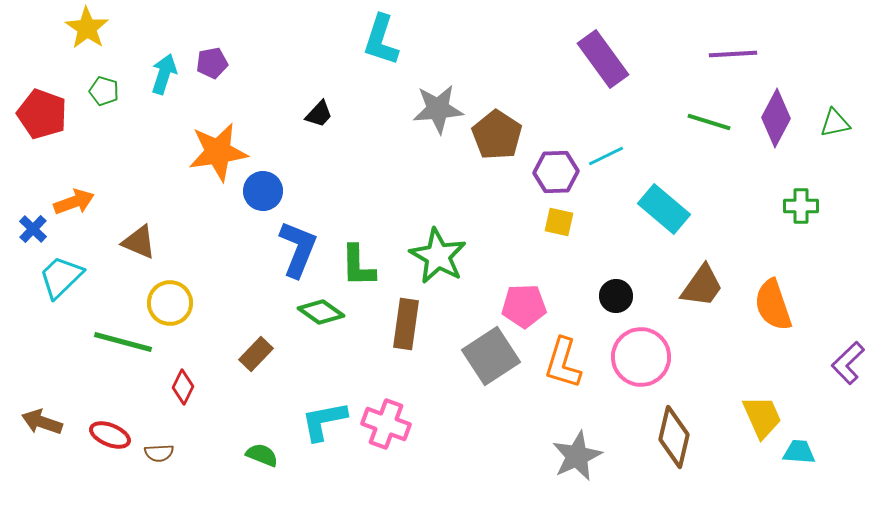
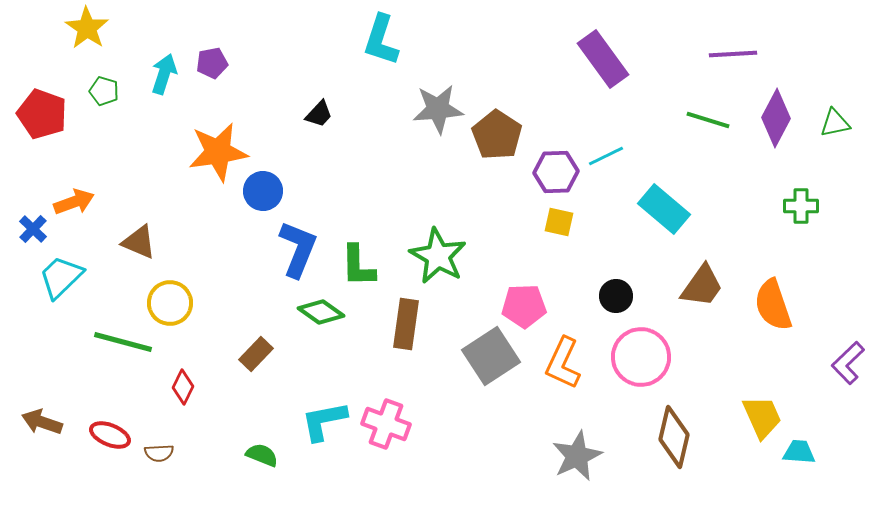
green line at (709, 122): moved 1 px left, 2 px up
orange L-shape at (563, 363): rotated 8 degrees clockwise
